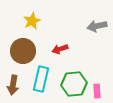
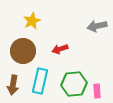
cyan rectangle: moved 1 px left, 2 px down
